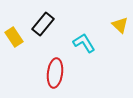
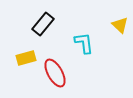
yellow rectangle: moved 12 px right, 21 px down; rotated 72 degrees counterclockwise
cyan L-shape: rotated 25 degrees clockwise
red ellipse: rotated 36 degrees counterclockwise
